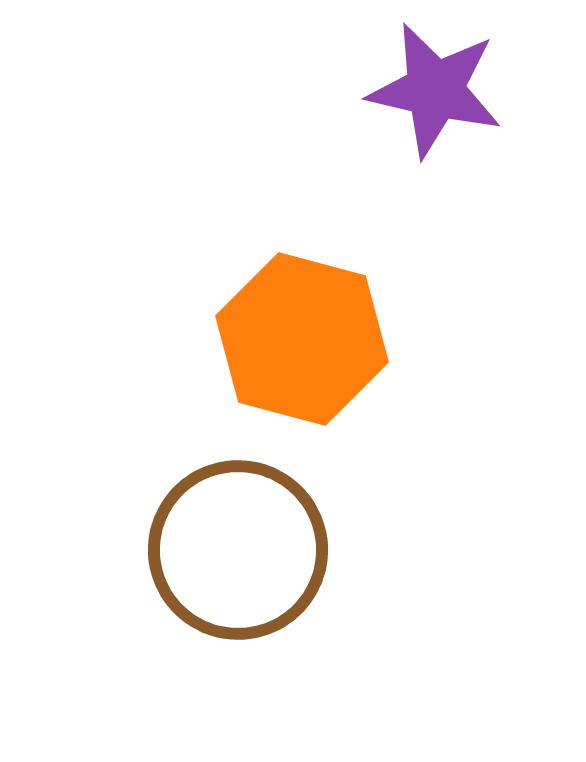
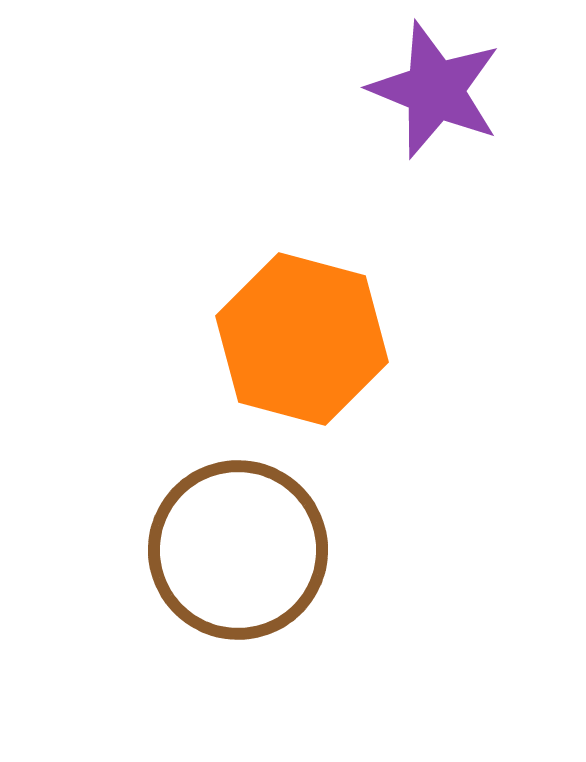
purple star: rotated 9 degrees clockwise
